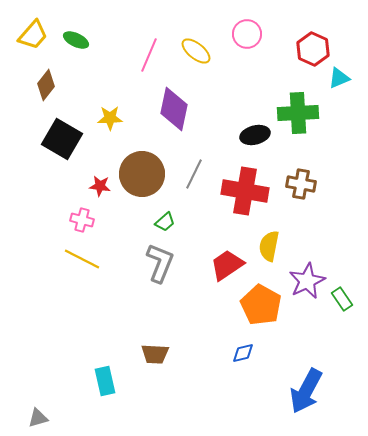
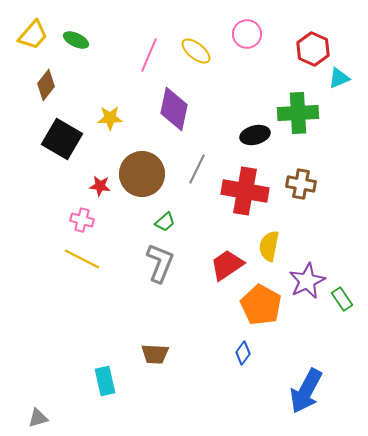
gray line: moved 3 px right, 5 px up
blue diamond: rotated 40 degrees counterclockwise
